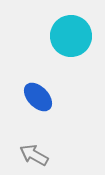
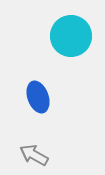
blue ellipse: rotated 24 degrees clockwise
